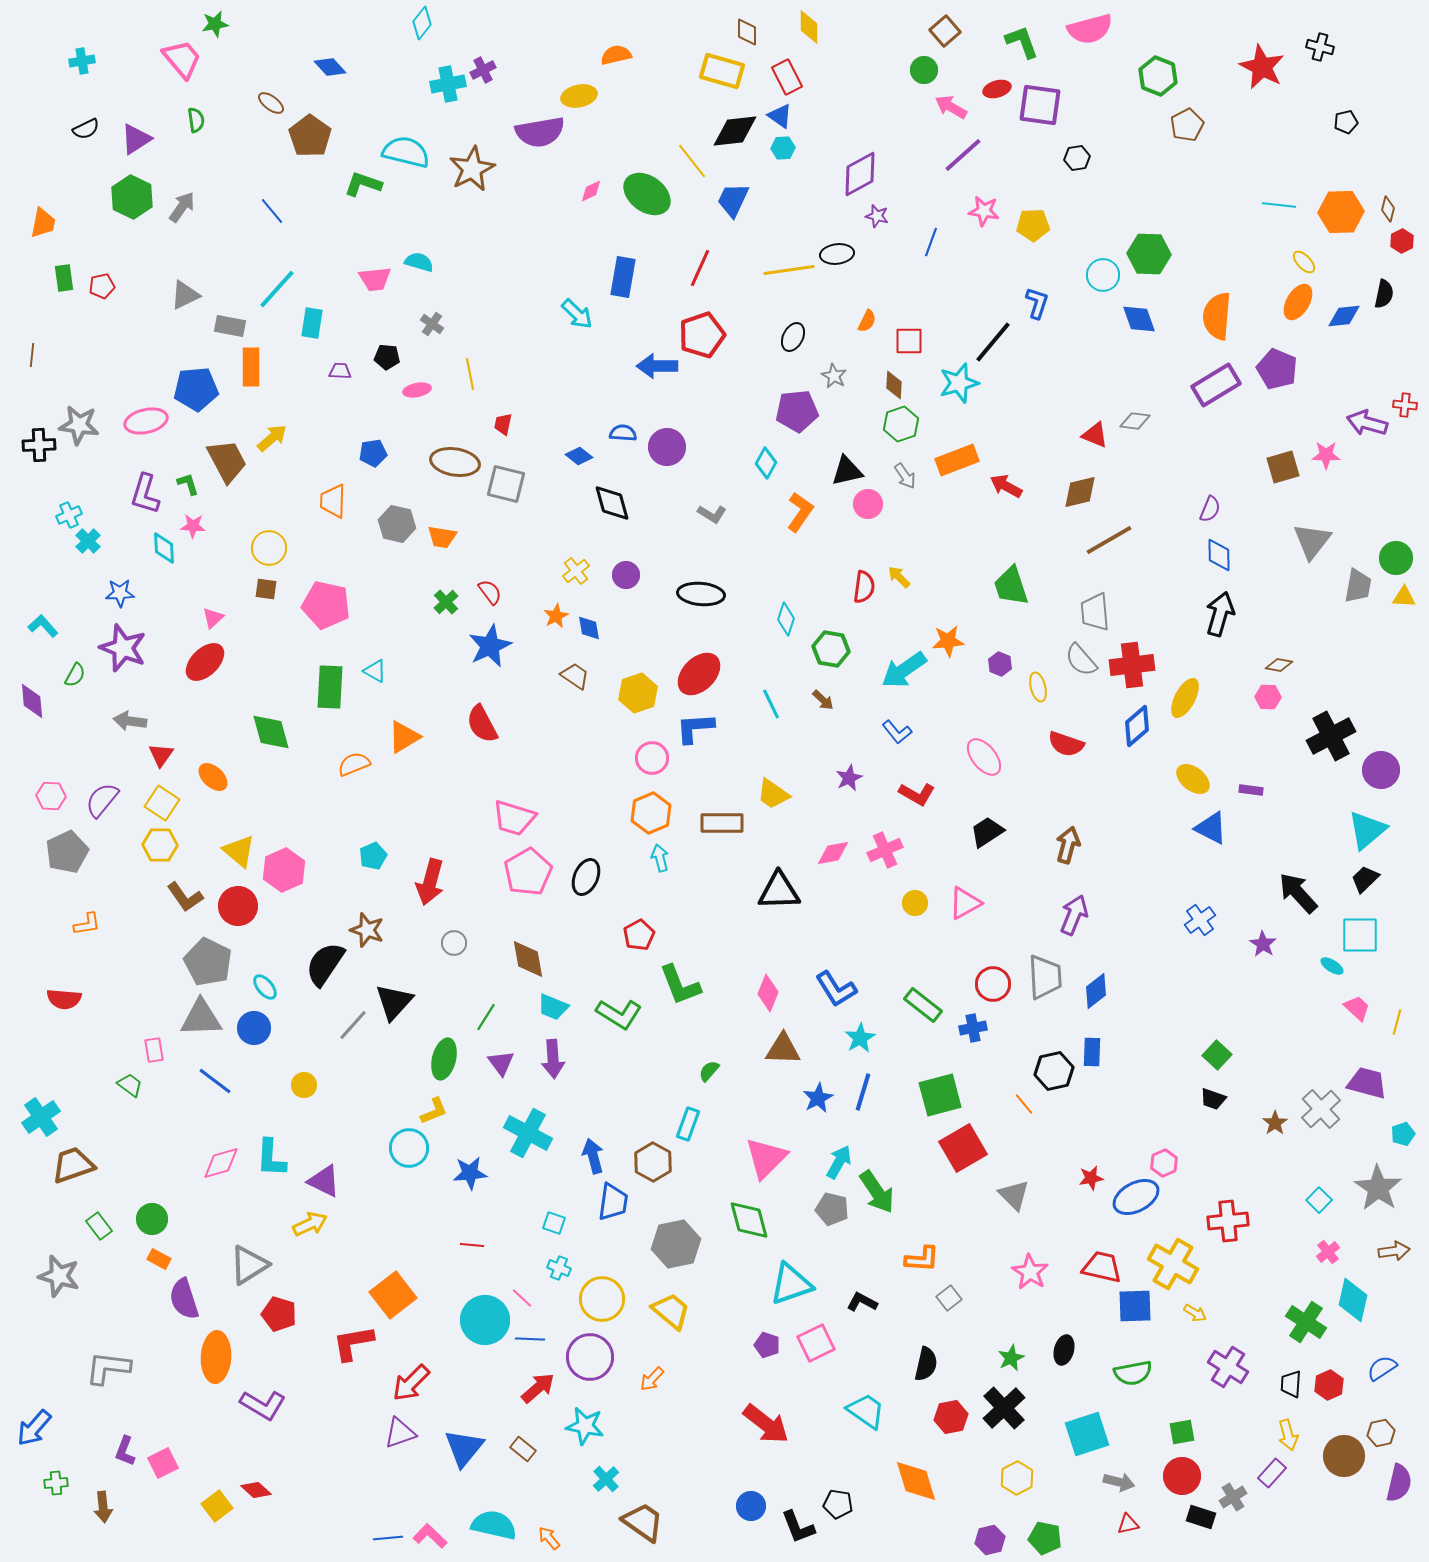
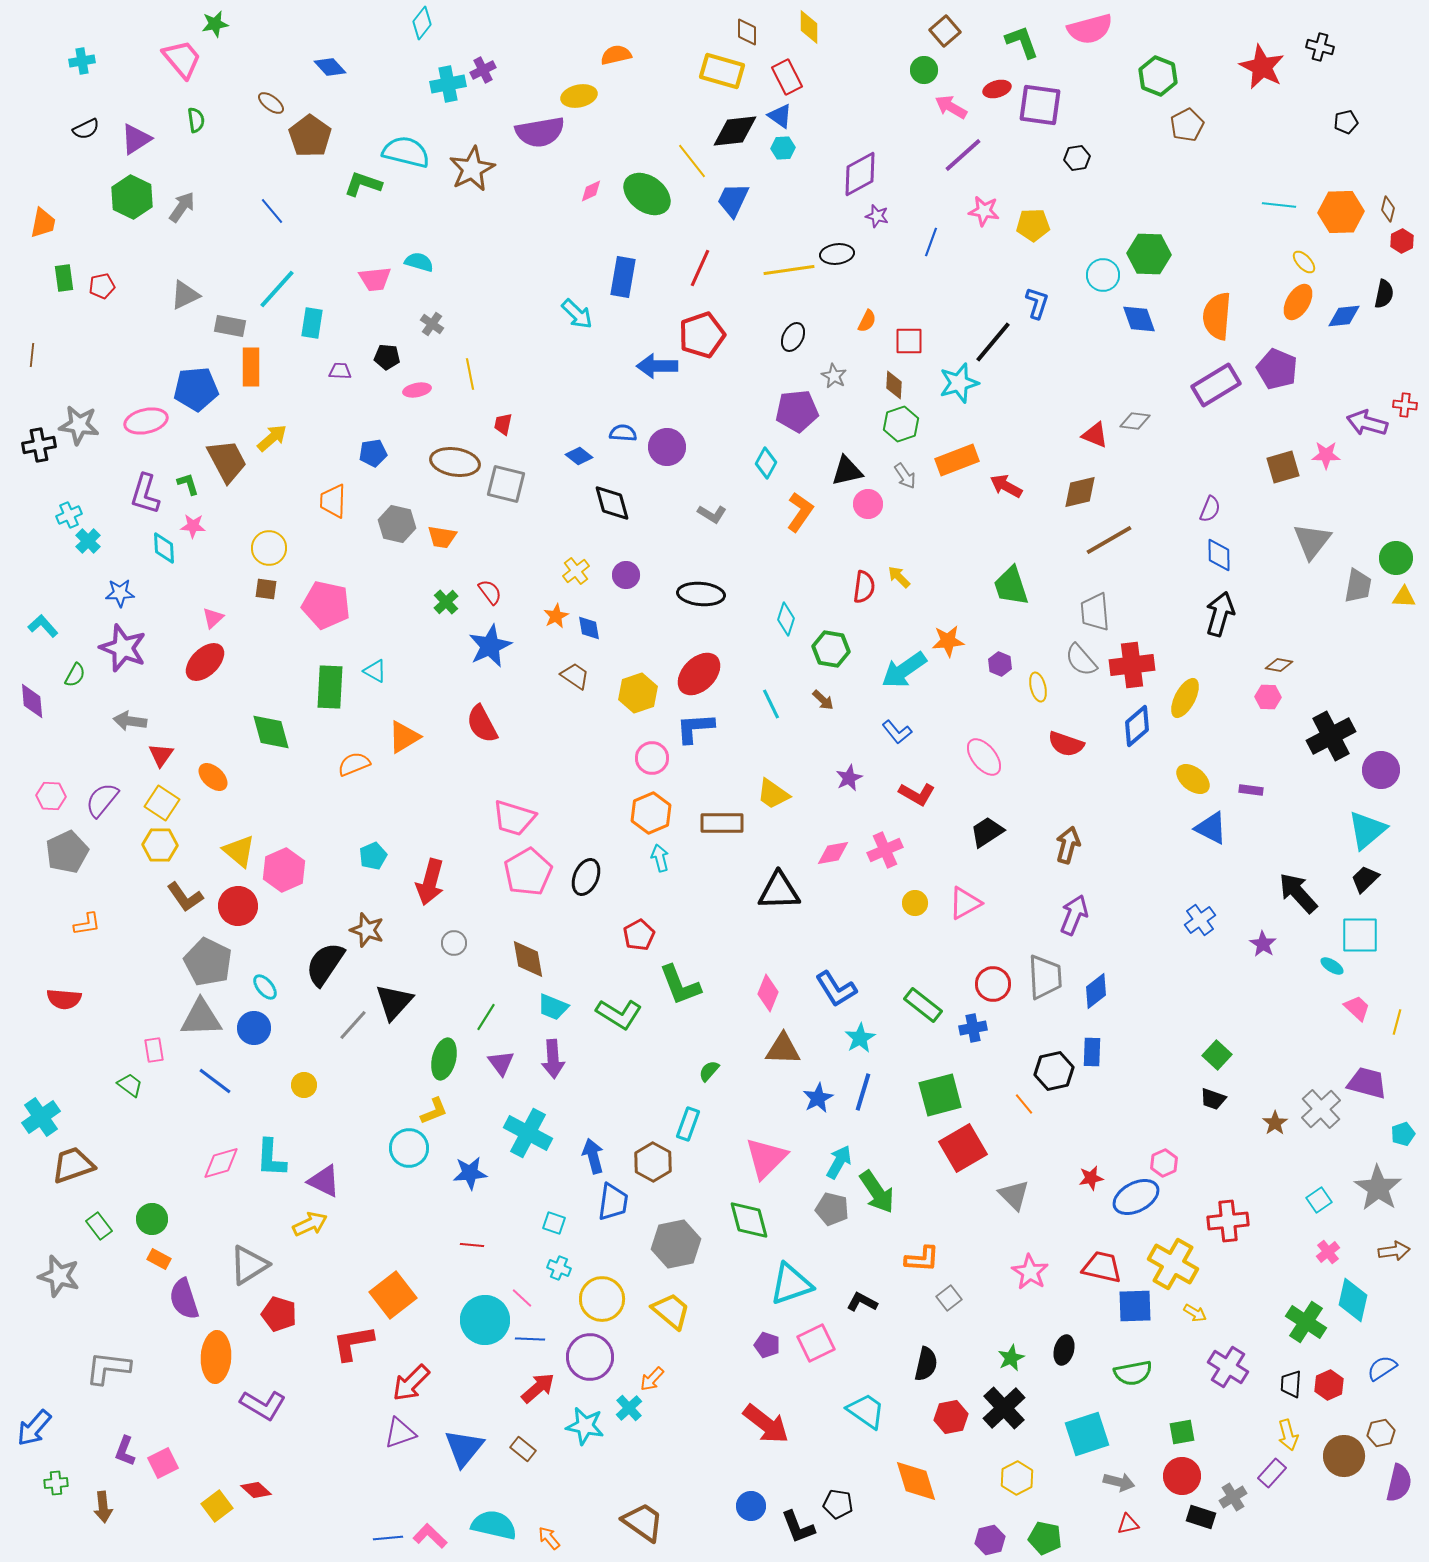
black cross at (39, 445): rotated 8 degrees counterclockwise
cyan square at (1319, 1200): rotated 10 degrees clockwise
cyan cross at (606, 1479): moved 23 px right, 71 px up
